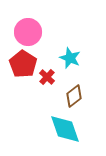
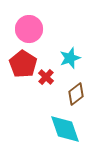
pink circle: moved 1 px right, 3 px up
cyan star: rotated 30 degrees clockwise
red cross: moved 1 px left
brown diamond: moved 2 px right, 2 px up
